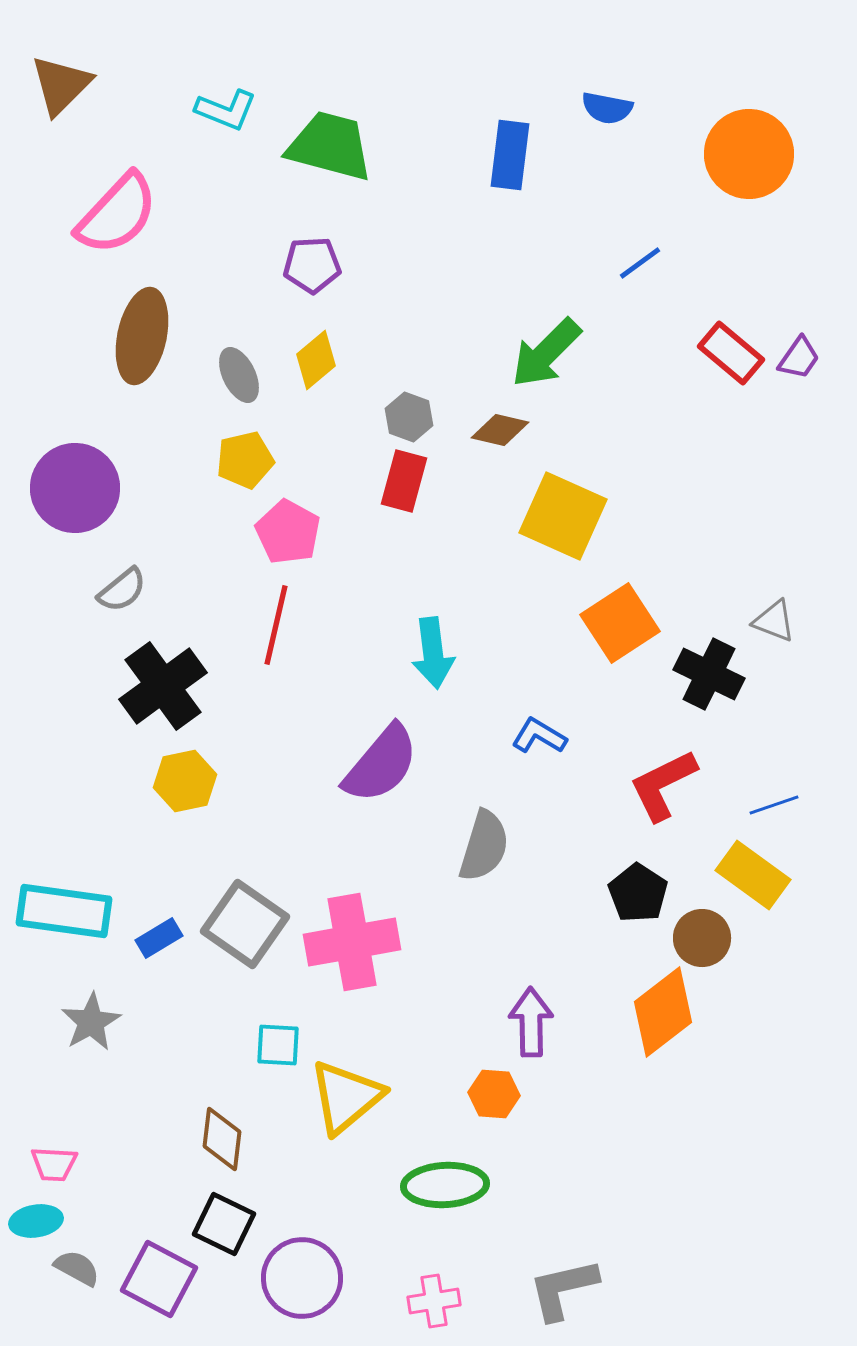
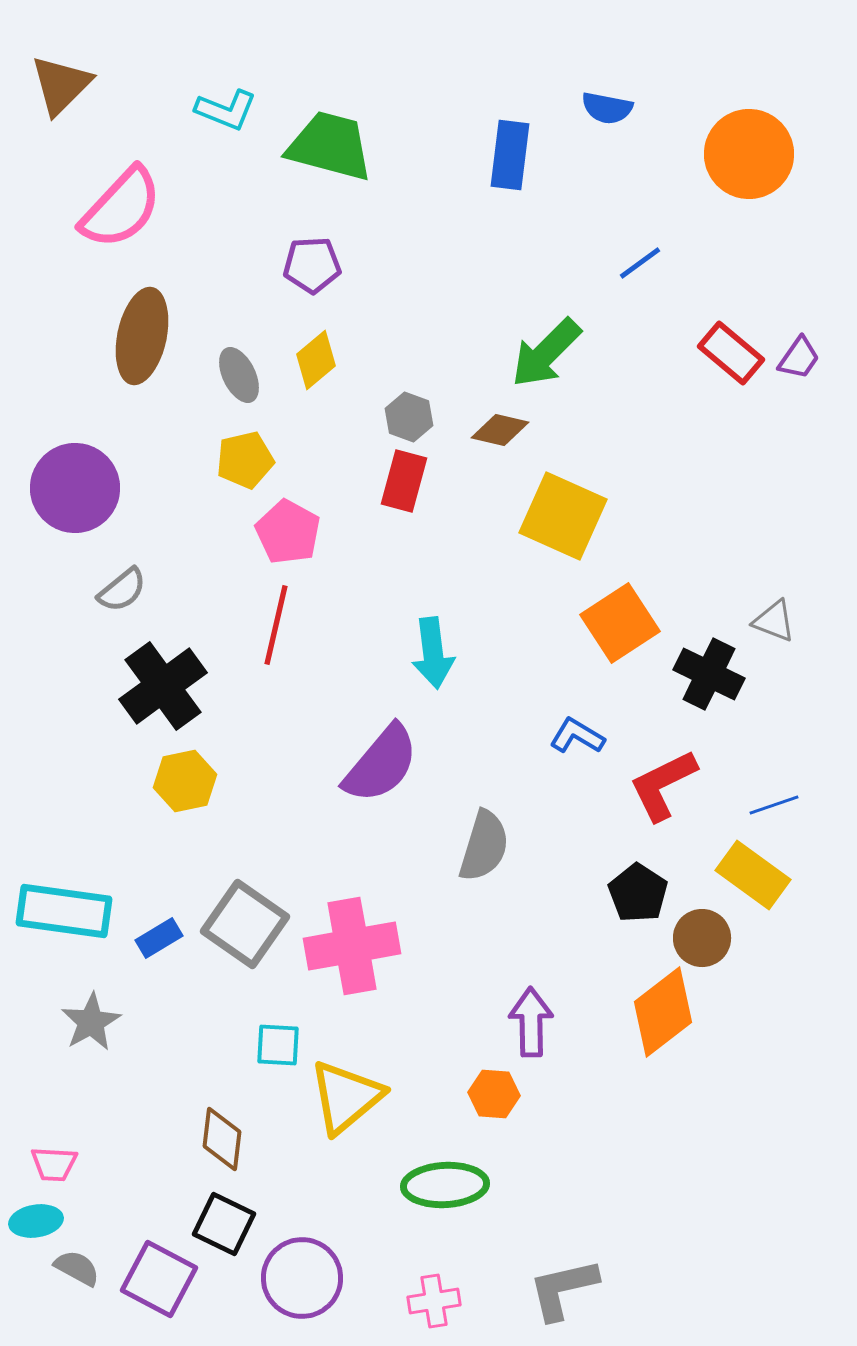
pink semicircle at (117, 214): moved 4 px right, 6 px up
blue L-shape at (539, 736): moved 38 px right
pink cross at (352, 942): moved 4 px down
